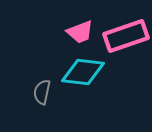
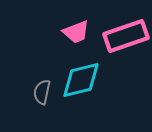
pink trapezoid: moved 4 px left
cyan diamond: moved 2 px left, 8 px down; rotated 21 degrees counterclockwise
